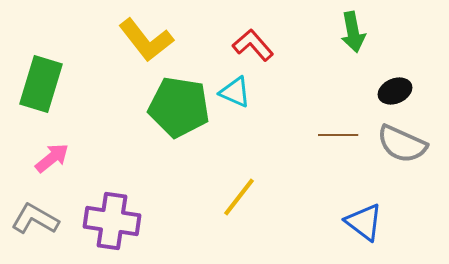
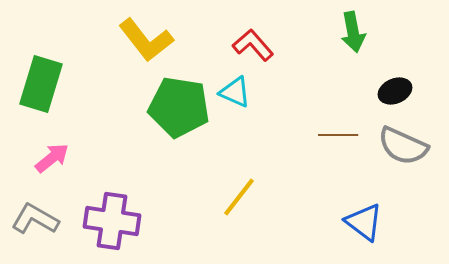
gray semicircle: moved 1 px right, 2 px down
